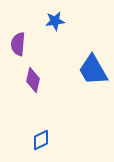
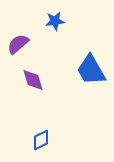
purple semicircle: rotated 45 degrees clockwise
blue trapezoid: moved 2 px left
purple diamond: rotated 30 degrees counterclockwise
